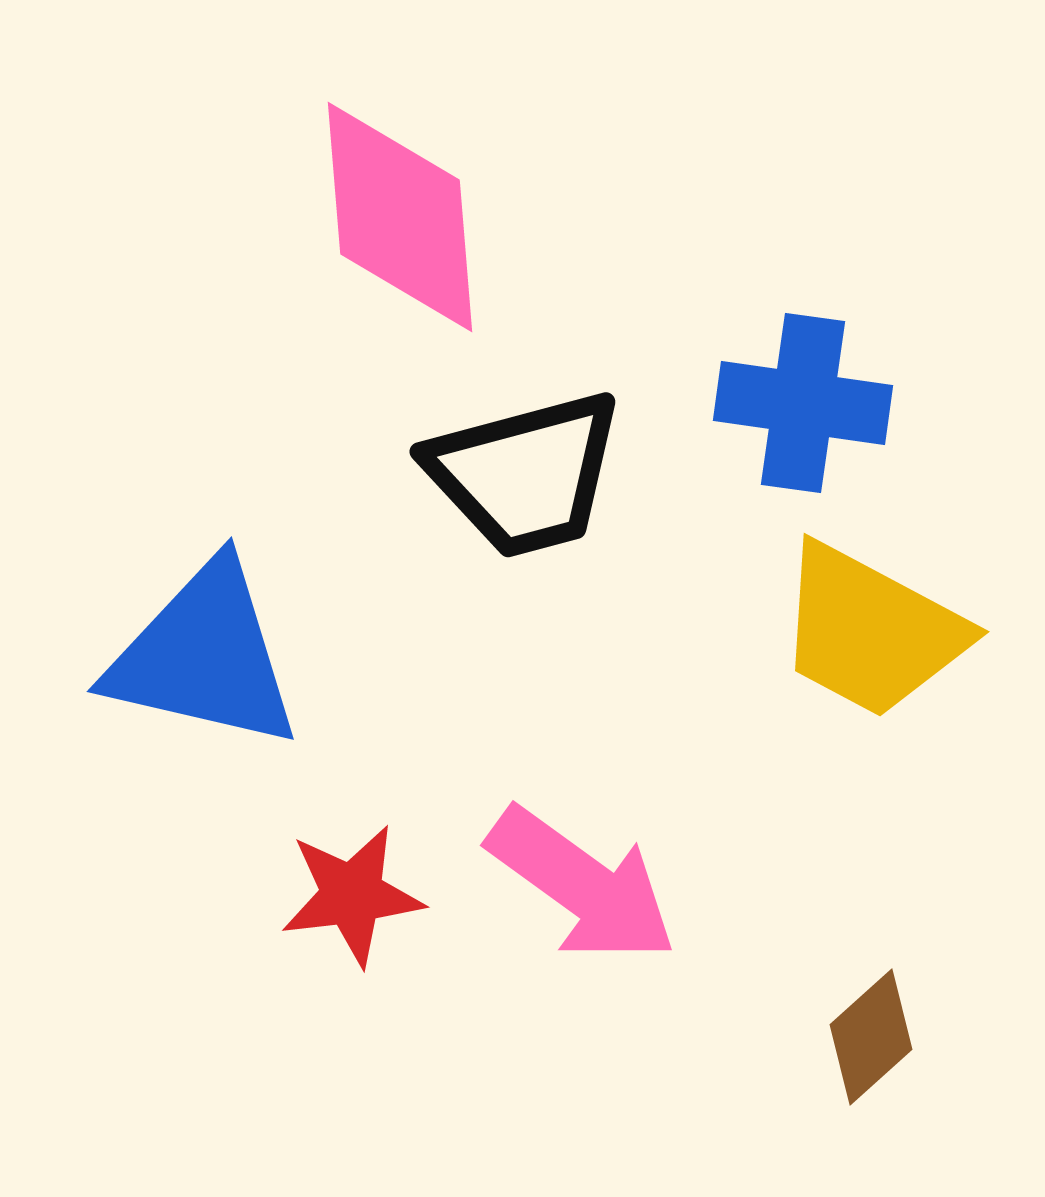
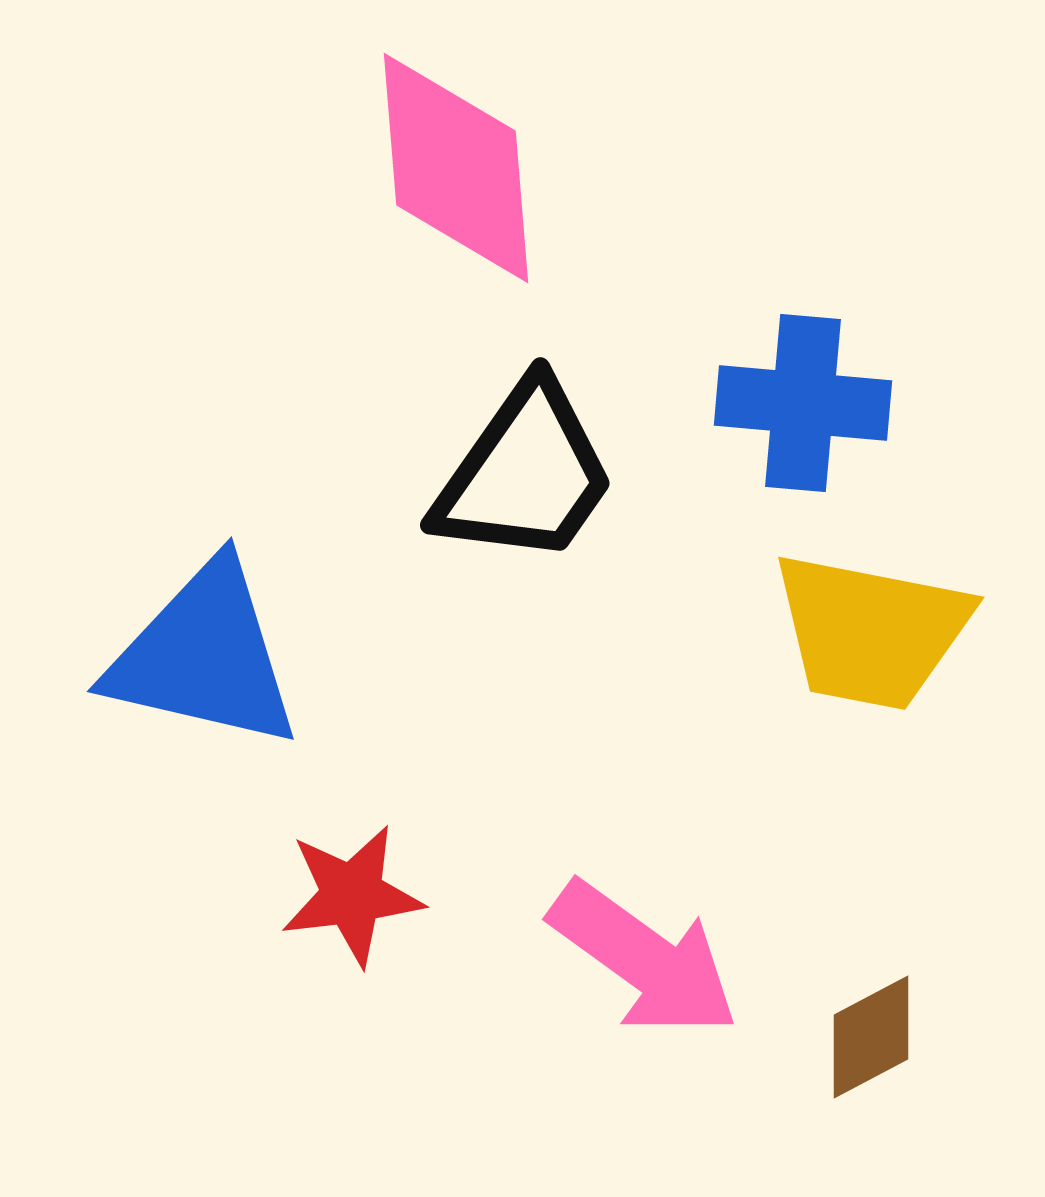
pink diamond: moved 56 px right, 49 px up
blue cross: rotated 3 degrees counterclockwise
black trapezoid: rotated 40 degrees counterclockwise
yellow trapezoid: rotated 17 degrees counterclockwise
pink arrow: moved 62 px right, 74 px down
brown diamond: rotated 14 degrees clockwise
